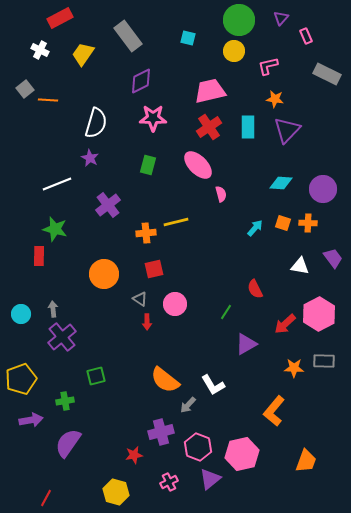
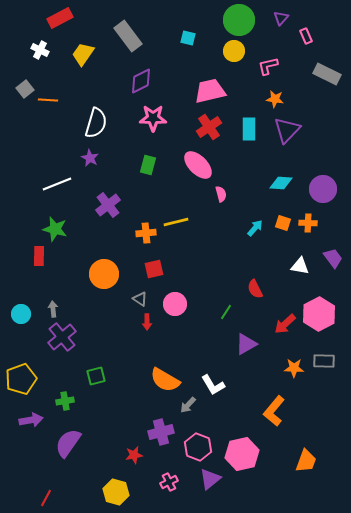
cyan rectangle at (248, 127): moved 1 px right, 2 px down
orange semicircle at (165, 380): rotated 8 degrees counterclockwise
